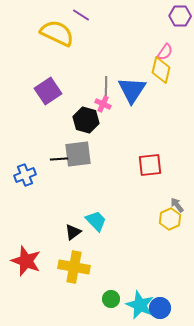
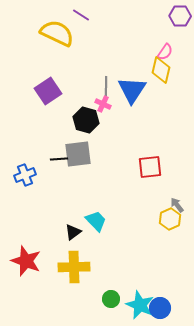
red square: moved 2 px down
yellow cross: rotated 12 degrees counterclockwise
